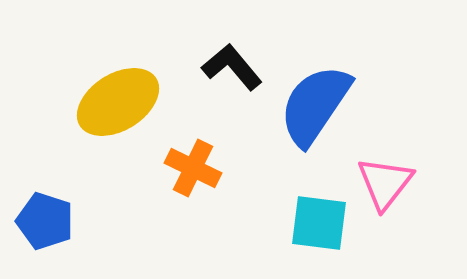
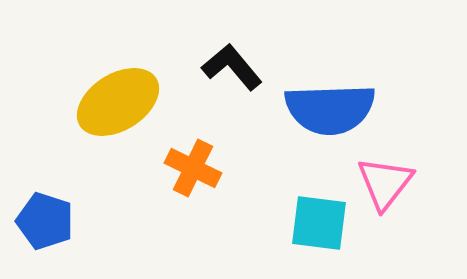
blue semicircle: moved 15 px right, 4 px down; rotated 126 degrees counterclockwise
